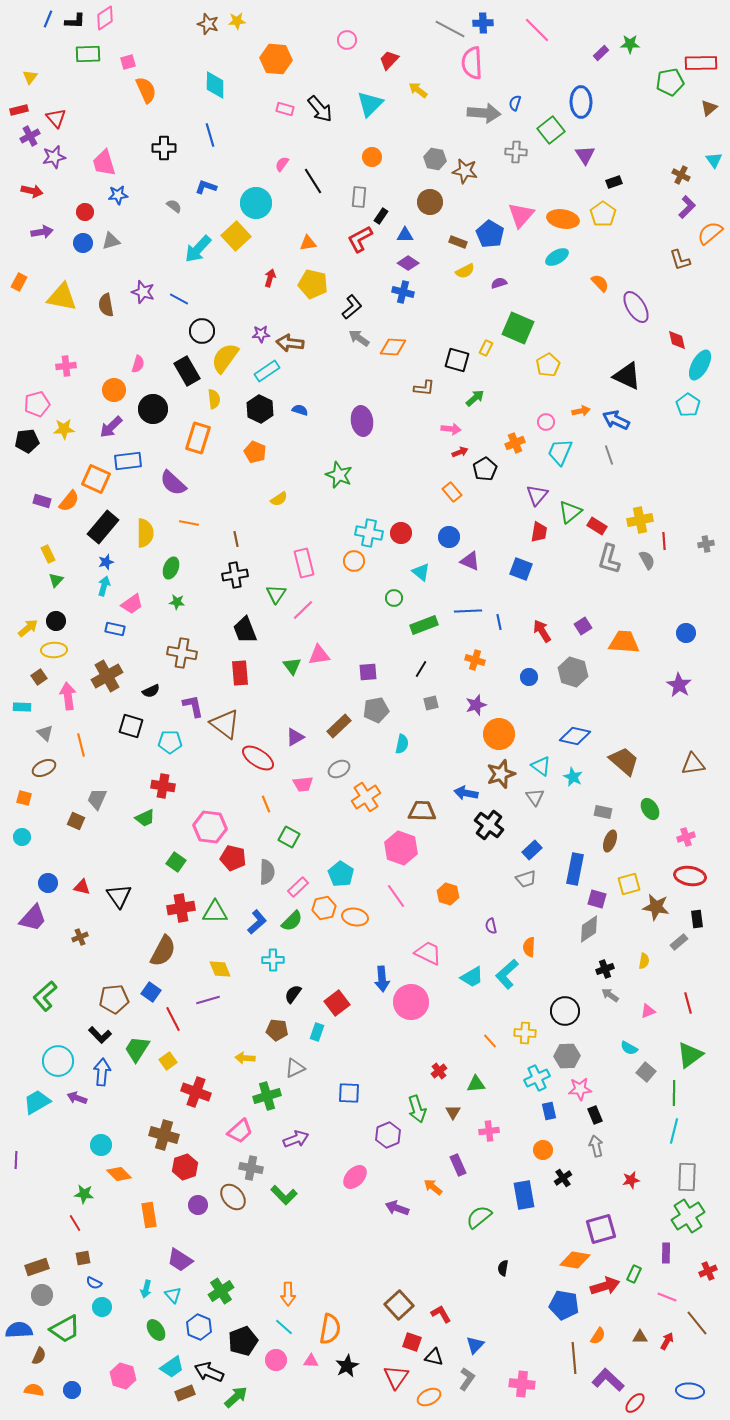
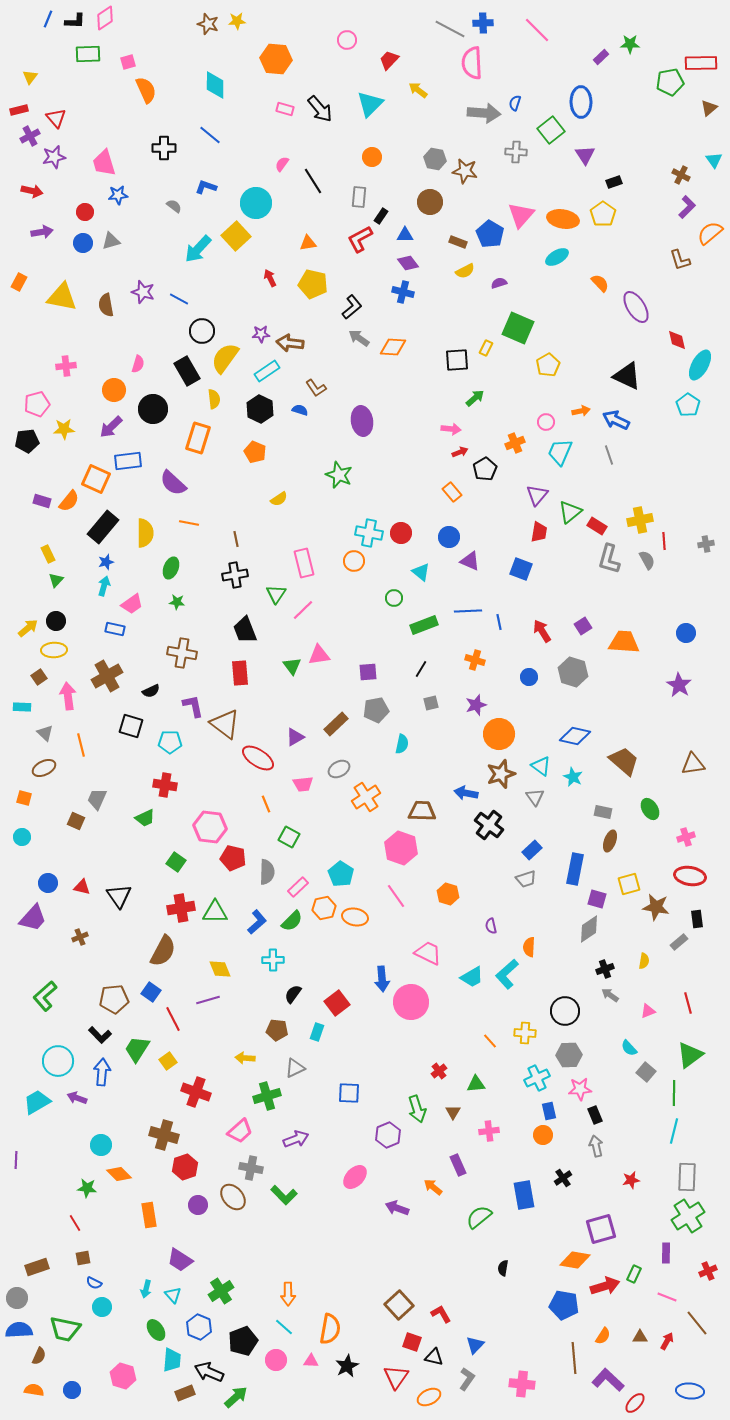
purple rectangle at (601, 53): moved 4 px down
blue line at (210, 135): rotated 35 degrees counterclockwise
purple diamond at (408, 263): rotated 20 degrees clockwise
red arrow at (270, 278): rotated 42 degrees counterclockwise
black square at (457, 360): rotated 20 degrees counterclockwise
brown L-shape at (424, 388): moved 108 px left; rotated 50 degrees clockwise
brown rectangle at (339, 726): moved 3 px left, 2 px up
red cross at (163, 786): moved 2 px right, 1 px up
cyan semicircle at (629, 1048): rotated 18 degrees clockwise
gray hexagon at (567, 1056): moved 2 px right, 1 px up
orange circle at (543, 1150): moved 15 px up
green star at (84, 1194): moved 3 px right, 6 px up
gray circle at (42, 1295): moved 25 px left, 3 px down
green trapezoid at (65, 1329): rotated 40 degrees clockwise
orange semicircle at (598, 1336): moved 5 px right
cyan trapezoid at (172, 1367): moved 7 px up; rotated 50 degrees counterclockwise
